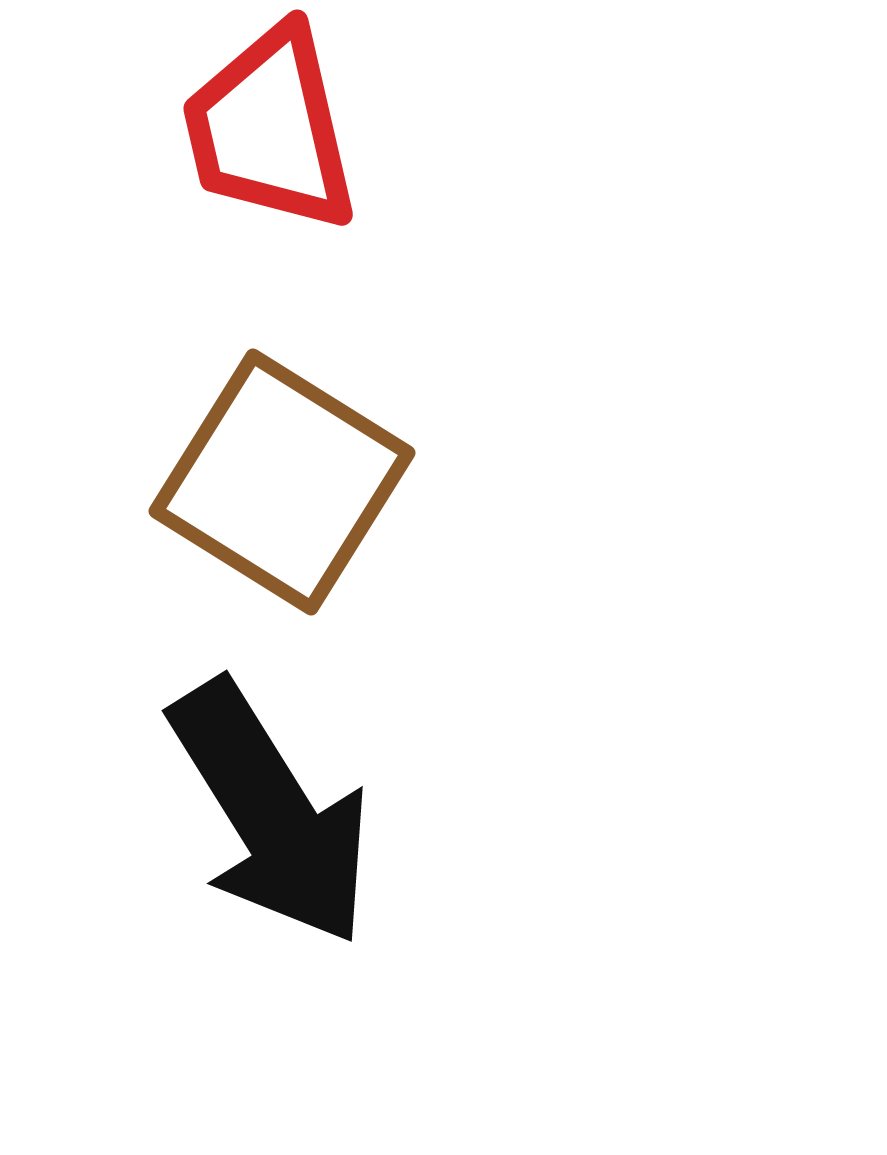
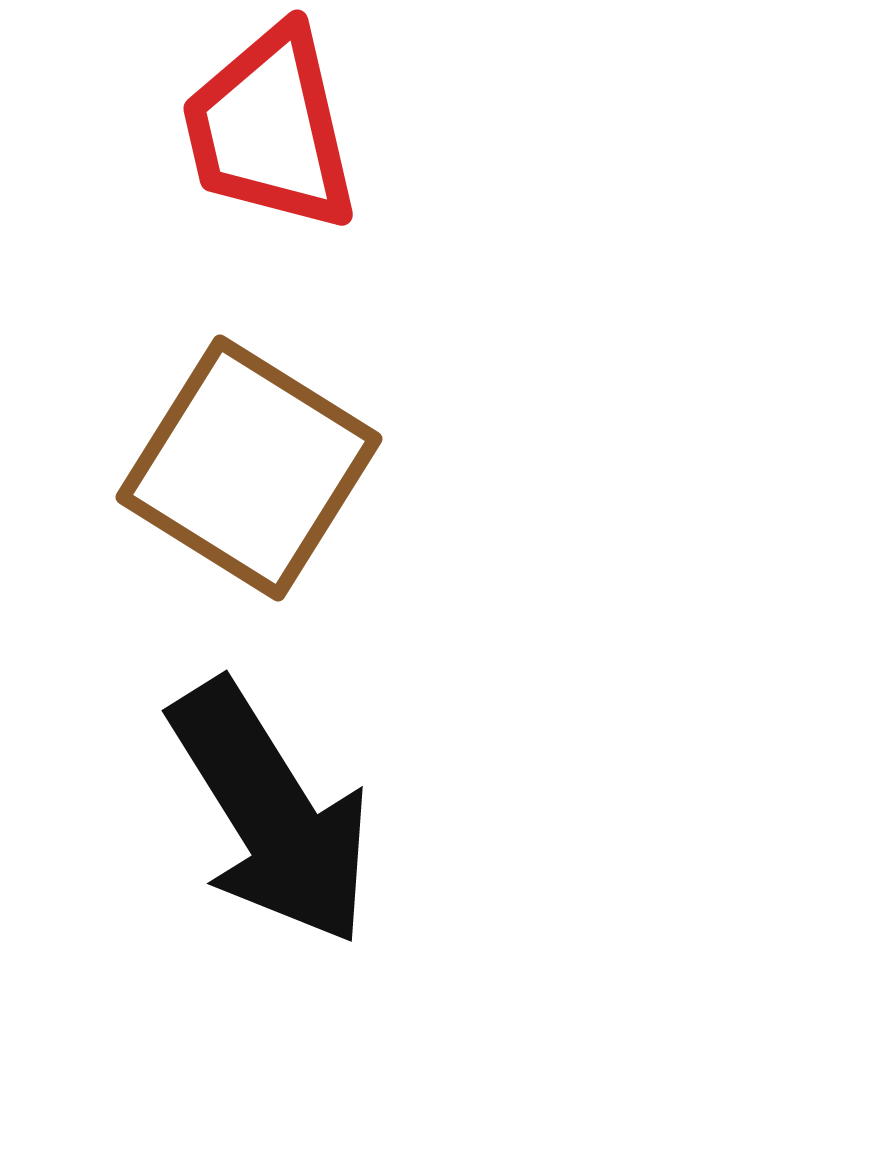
brown square: moved 33 px left, 14 px up
